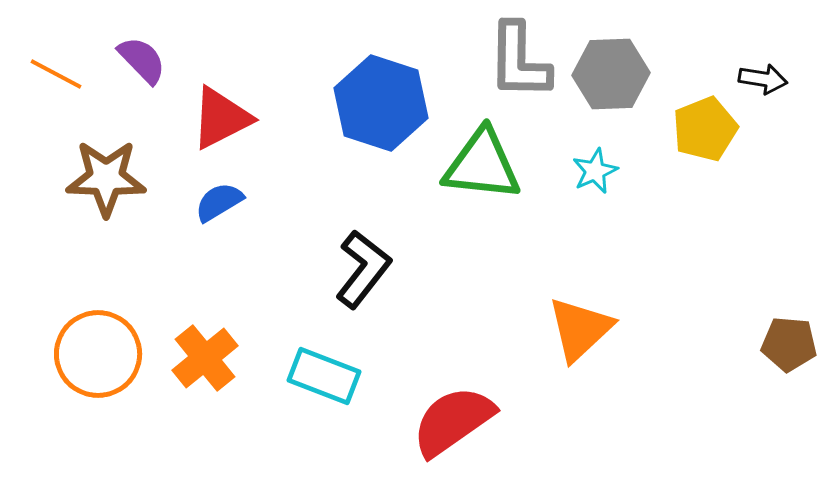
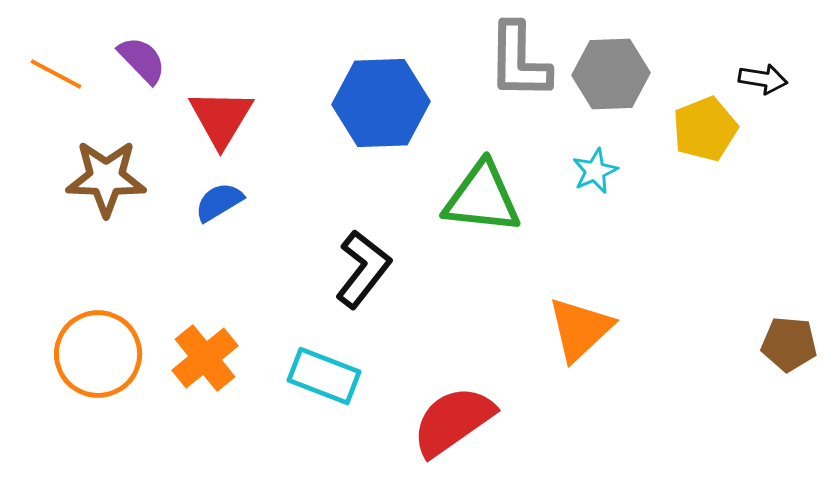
blue hexagon: rotated 20 degrees counterclockwise
red triangle: rotated 32 degrees counterclockwise
green triangle: moved 33 px down
